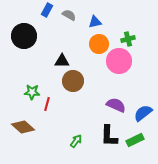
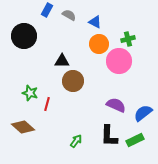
blue triangle: rotated 40 degrees clockwise
green star: moved 2 px left, 1 px down; rotated 14 degrees clockwise
